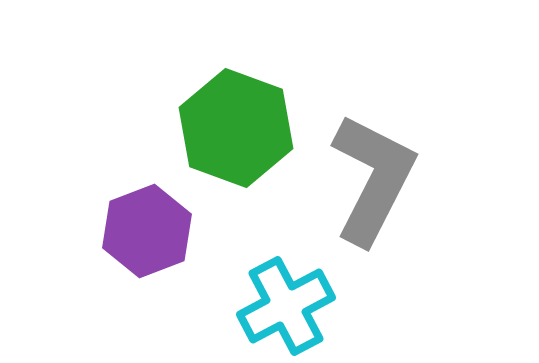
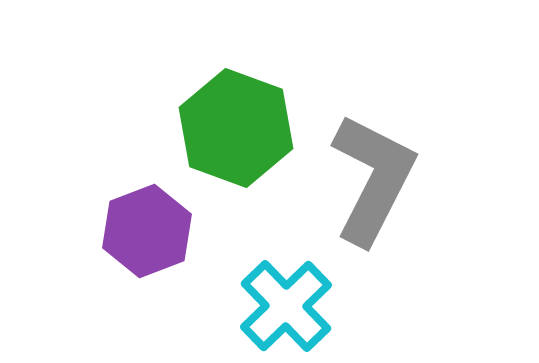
cyan cross: rotated 16 degrees counterclockwise
